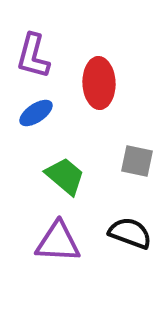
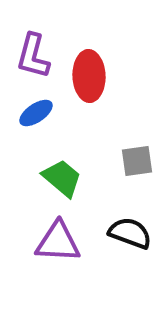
red ellipse: moved 10 px left, 7 px up
gray square: rotated 20 degrees counterclockwise
green trapezoid: moved 3 px left, 2 px down
